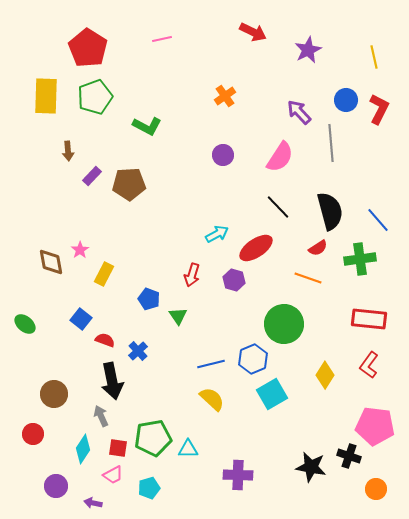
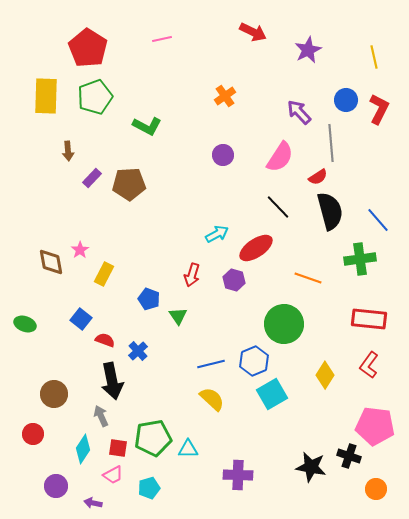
purple rectangle at (92, 176): moved 2 px down
red semicircle at (318, 248): moved 71 px up
green ellipse at (25, 324): rotated 20 degrees counterclockwise
blue hexagon at (253, 359): moved 1 px right, 2 px down
